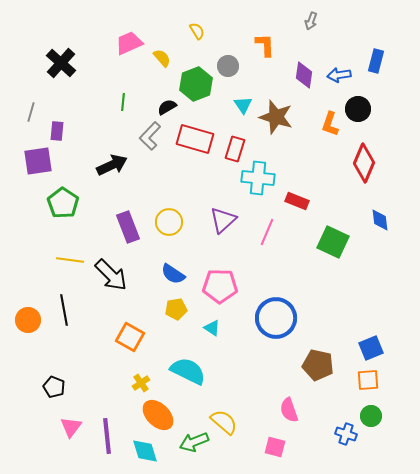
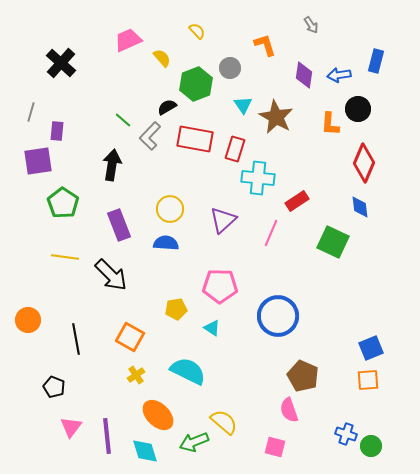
gray arrow at (311, 21): moved 4 px down; rotated 54 degrees counterclockwise
yellow semicircle at (197, 31): rotated 12 degrees counterclockwise
pink trapezoid at (129, 43): moved 1 px left, 3 px up
orange L-shape at (265, 45): rotated 15 degrees counterclockwise
gray circle at (228, 66): moved 2 px right, 2 px down
green line at (123, 102): moved 18 px down; rotated 54 degrees counterclockwise
brown star at (276, 117): rotated 12 degrees clockwise
orange L-shape at (330, 124): rotated 15 degrees counterclockwise
red rectangle at (195, 139): rotated 6 degrees counterclockwise
black arrow at (112, 165): rotated 56 degrees counterclockwise
red rectangle at (297, 201): rotated 55 degrees counterclockwise
blue diamond at (380, 220): moved 20 px left, 13 px up
yellow circle at (169, 222): moved 1 px right, 13 px up
purple rectangle at (128, 227): moved 9 px left, 2 px up
pink line at (267, 232): moved 4 px right, 1 px down
yellow line at (70, 260): moved 5 px left, 3 px up
blue semicircle at (173, 274): moved 7 px left, 31 px up; rotated 150 degrees clockwise
black line at (64, 310): moved 12 px right, 29 px down
blue circle at (276, 318): moved 2 px right, 2 px up
brown pentagon at (318, 365): moved 15 px left, 11 px down; rotated 12 degrees clockwise
yellow cross at (141, 383): moved 5 px left, 8 px up
green circle at (371, 416): moved 30 px down
